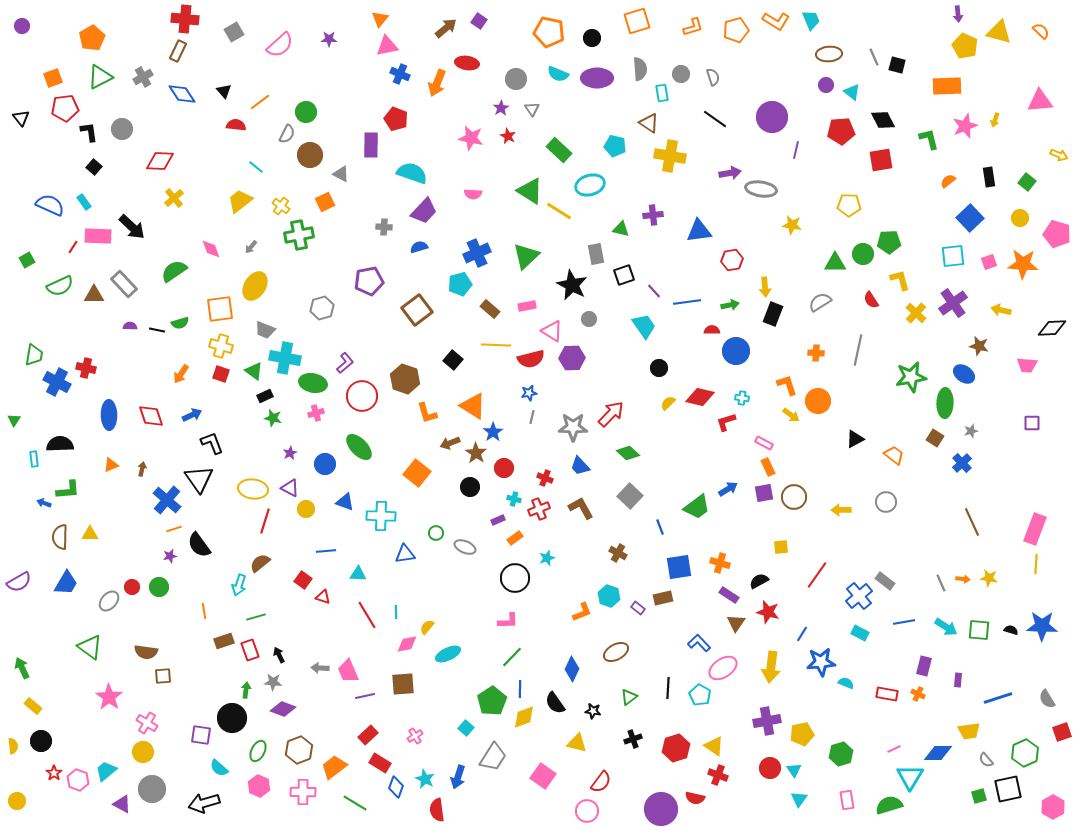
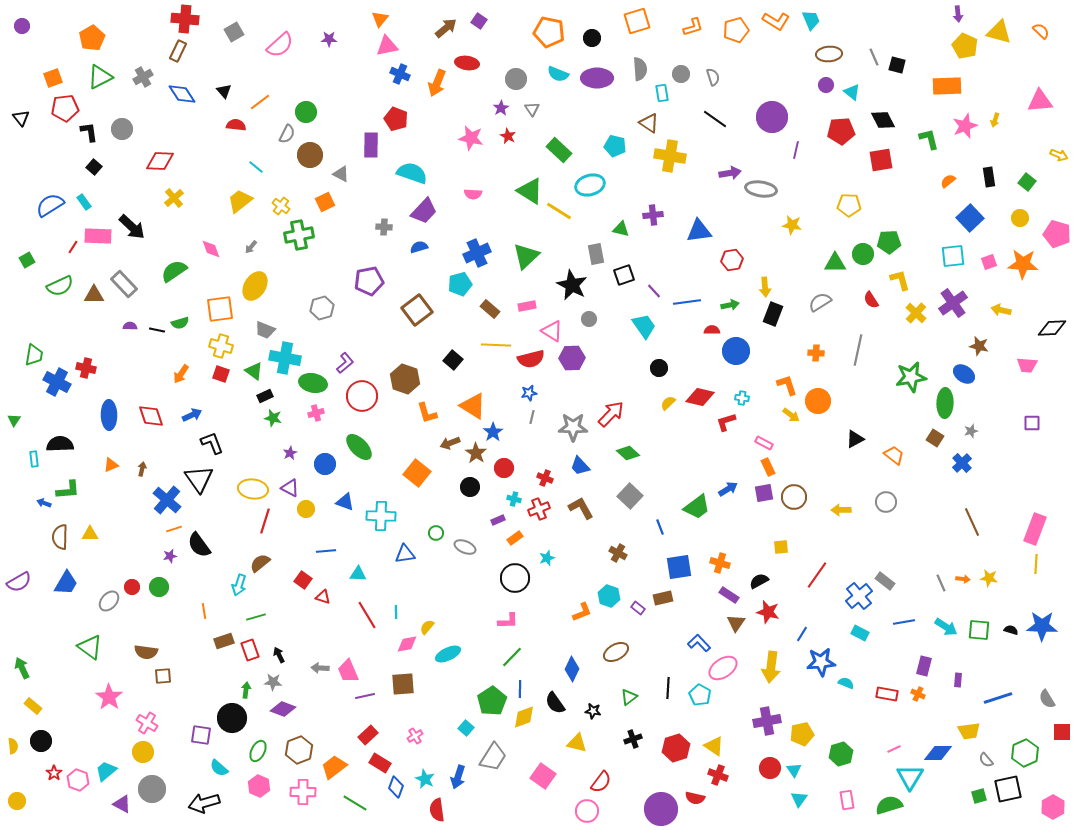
blue semicircle at (50, 205): rotated 56 degrees counterclockwise
red square at (1062, 732): rotated 18 degrees clockwise
